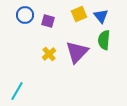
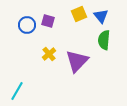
blue circle: moved 2 px right, 10 px down
purple triangle: moved 9 px down
